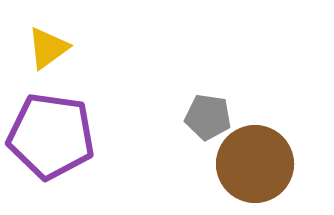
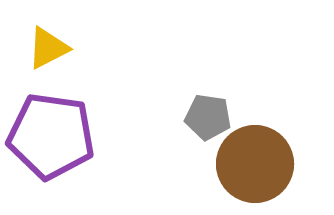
yellow triangle: rotated 9 degrees clockwise
